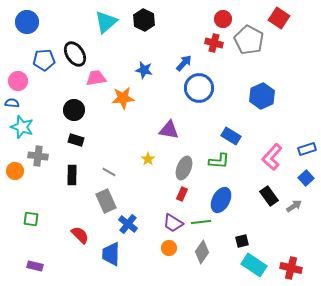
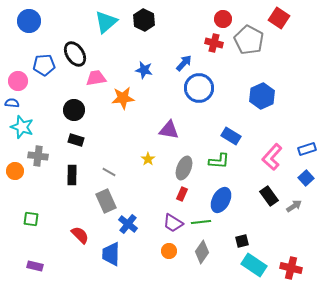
blue circle at (27, 22): moved 2 px right, 1 px up
blue pentagon at (44, 60): moved 5 px down
orange circle at (169, 248): moved 3 px down
